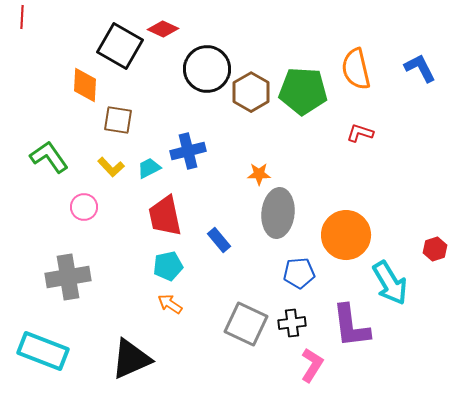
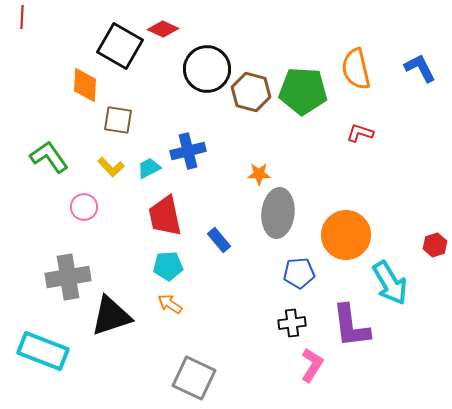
brown hexagon: rotated 15 degrees counterclockwise
red hexagon: moved 4 px up
cyan pentagon: rotated 8 degrees clockwise
gray square: moved 52 px left, 54 px down
black triangle: moved 20 px left, 43 px up; rotated 6 degrees clockwise
